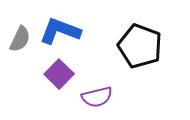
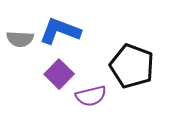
gray semicircle: rotated 68 degrees clockwise
black pentagon: moved 8 px left, 20 px down
purple semicircle: moved 6 px left, 1 px up
